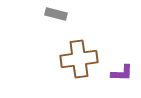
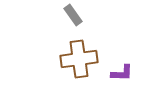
gray rectangle: moved 17 px right, 1 px down; rotated 40 degrees clockwise
